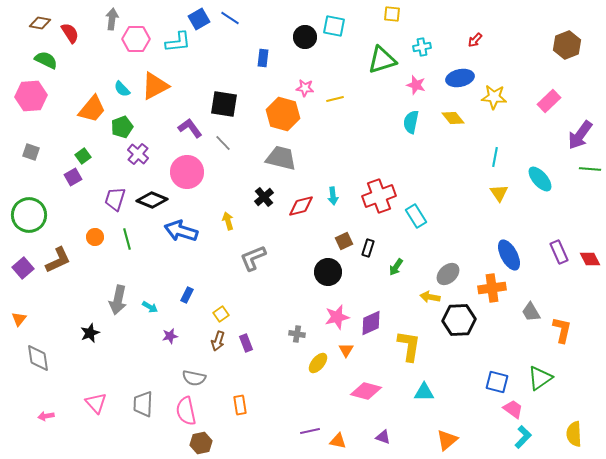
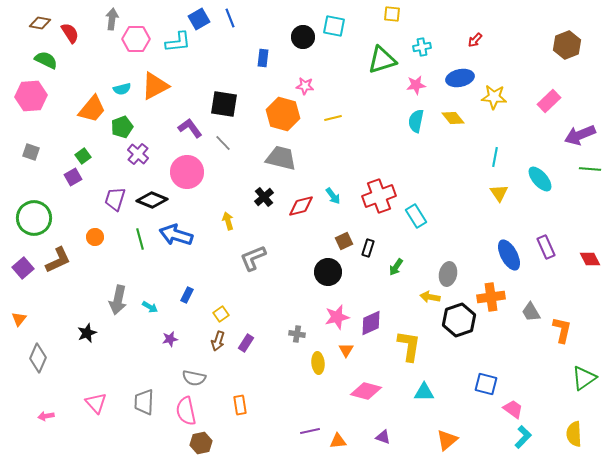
blue line at (230, 18): rotated 36 degrees clockwise
black circle at (305, 37): moved 2 px left
pink star at (416, 85): rotated 24 degrees counterclockwise
pink star at (305, 88): moved 2 px up
cyan semicircle at (122, 89): rotated 60 degrees counterclockwise
yellow line at (335, 99): moved 2 px left, 19 px down
cyan semicircle at (411, 122): moved 5 px right, 1 px up
purple arrow at (580, 135): rotated 32 degrees clockwise
cyan arrow at (333, 196): rotated 30 degrees counterclockwise
green circle at (29, 215): moved 5 px right, 3 px down
blue arrow at (181, 231): moved 5 px left, 4 px down
green line at (127, 239): moved 13 px right
purple rectangle at (559, 252): moved 13 px left, 5 px up
gray ellipse at (448, 274): rotated 35 degrees counterclockwise
orange cross at (492, 288): moved 1 px left, 9 px down
black hexagon at (459, 320): rotated 16 degrees counterclockwise
black star at (90, 333): moved 3 px left
purple star at (170, 336): moved 3 px down
purple rectangle at (246, 343): rotated 54 degrees clockwise
gray diamond at (38, 358): rotated 32 degrees clockwise
yellow ellipse at (318, 363): rotated 45 degrees counterclockwise
green triangle at (540, 378): moved 44 px right
blue square at (497, 382): moved 11 px left, 2 px down
gray trapezoid at (143, 404): moved 1 px right, 2 px up
orange triangle at (338, 441): rotated 18 degrees counterclockwise
